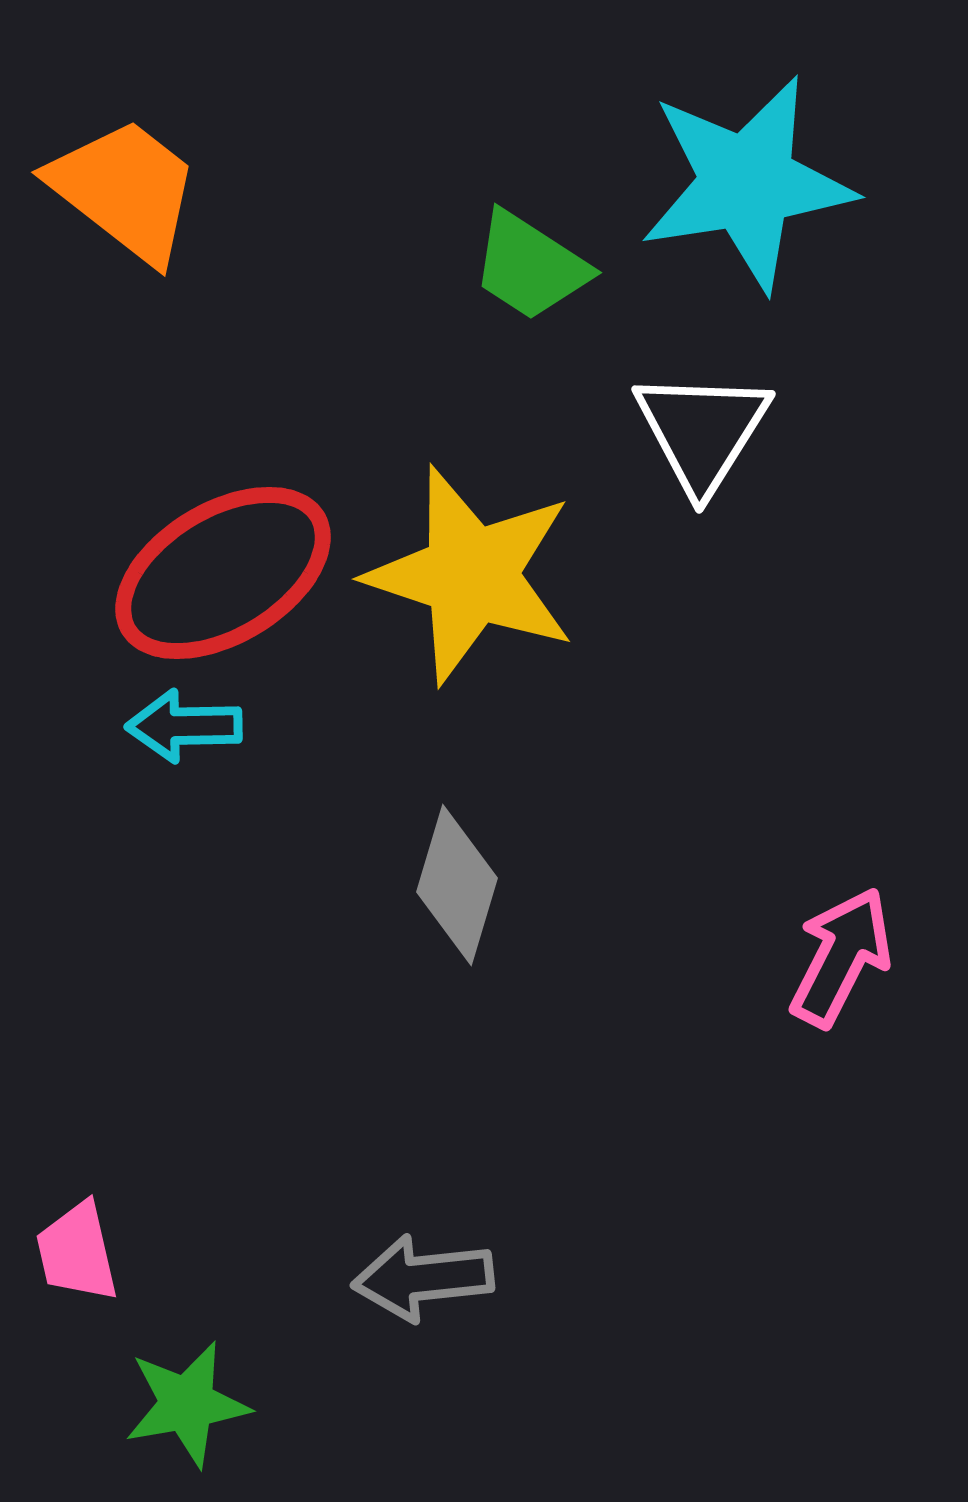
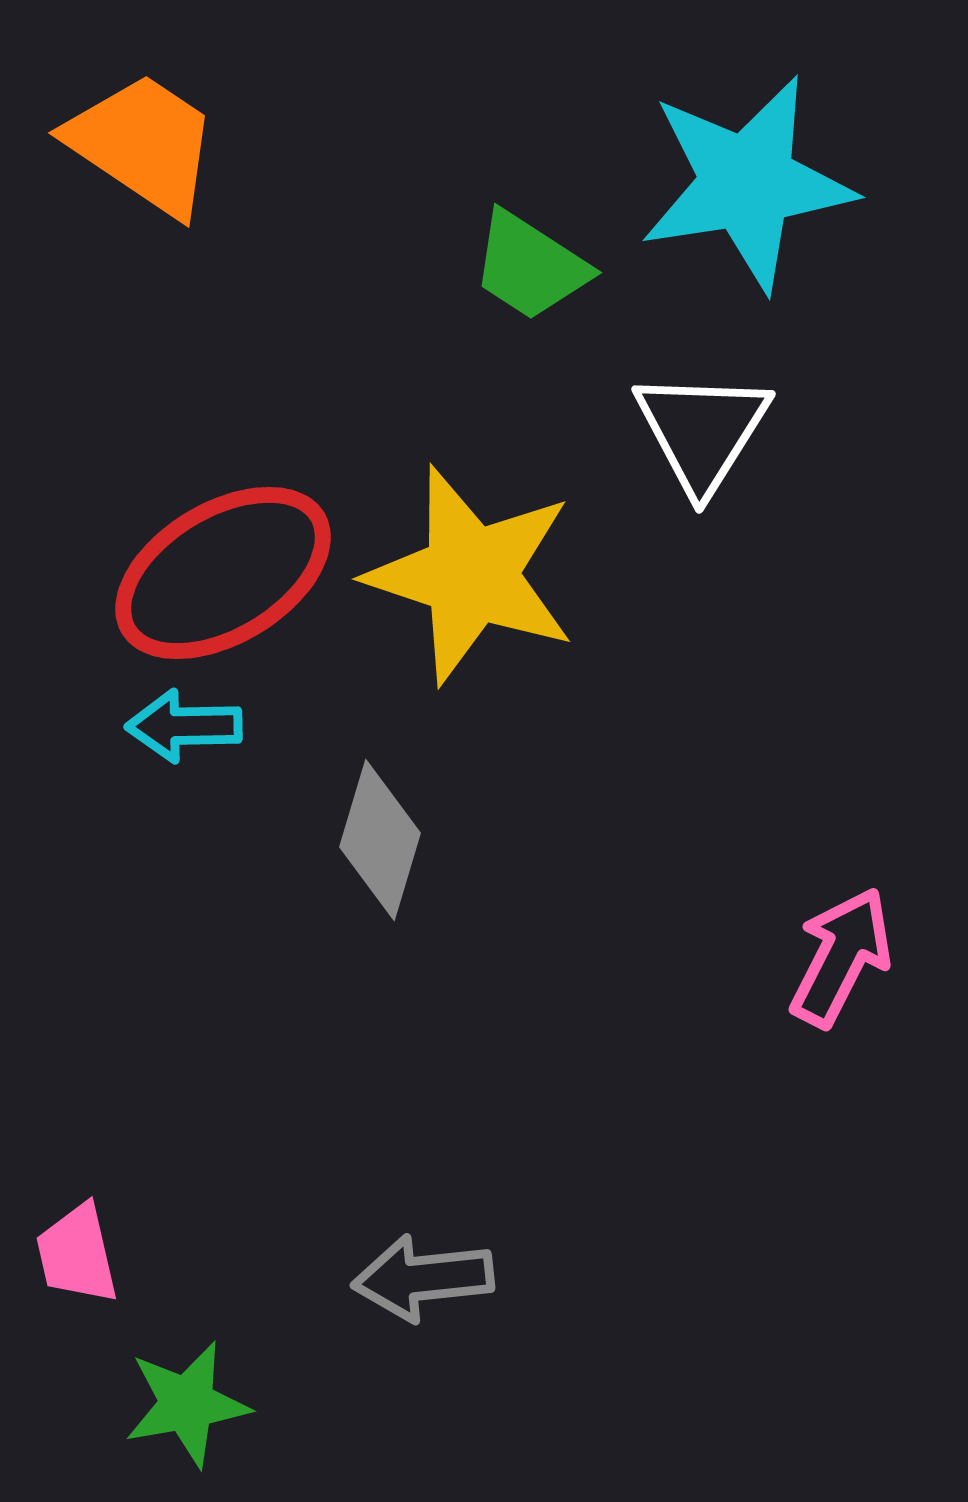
orange trapezoid: moved 18 px right, 46 px up; rotated 4 degrees counterclockwise
gray diamond: moved 77 px left, 45 px up
pink trapezoid: moved 2 px down
